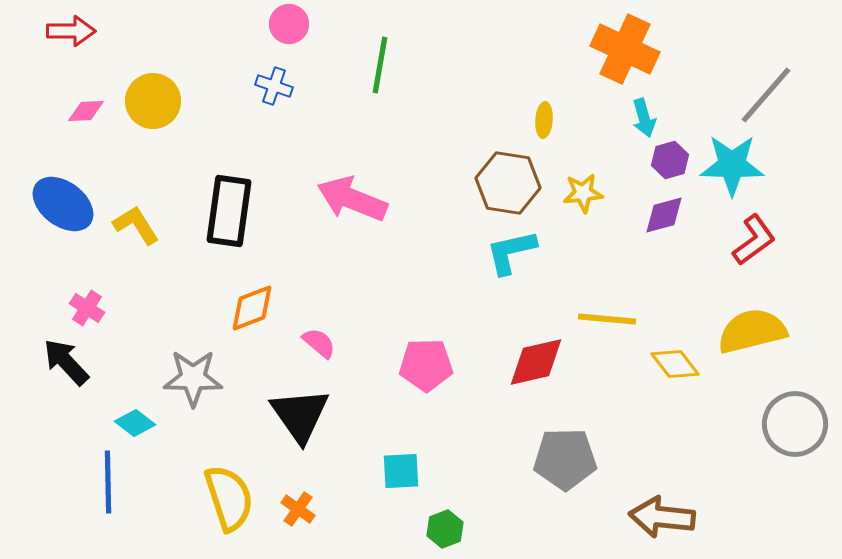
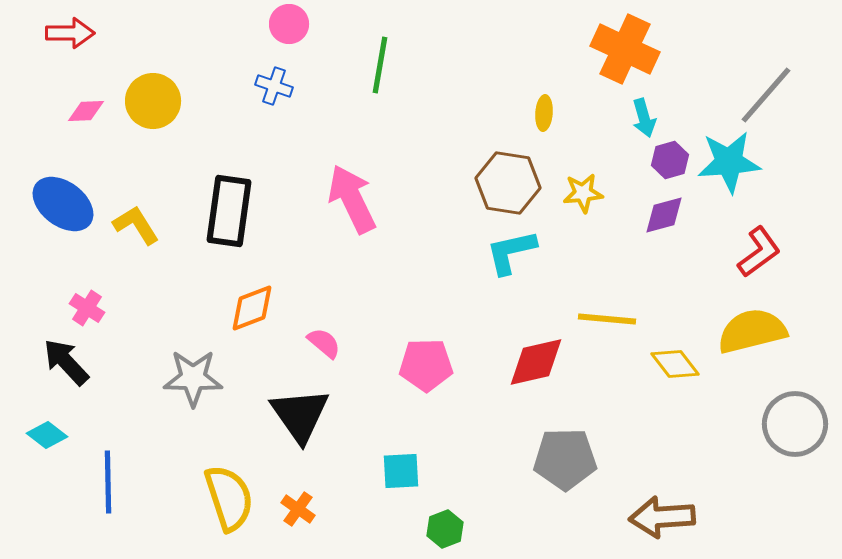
red arrow at (71, 31): moved 1 px left, 2 px down
yellow ellipse at (544, 120): moved 7 px up
cyan star at (732, 165): moved 3 px left, 3 px up; rotated 6 degrees counterclockwise
pink arrow at (352, 199): rotated 42 degrees clockwise
red L-shape at (754, 240): moved 5 px right, 12 px down
pink semicircle at (319, 343): moved 5 px right
cyan diamond at (135, 423): moved 88 px left, 12 px down
brown arrow at (662, 517): rotated 10 degrees counterclockwise
